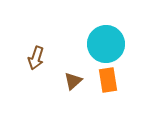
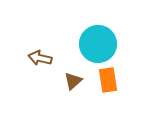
cyan circle: moved 8 px left
brown arrow: moved 4 px right; rotated 85 degrees clockwise
